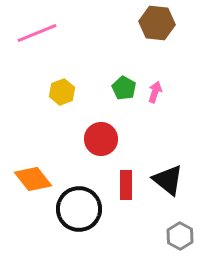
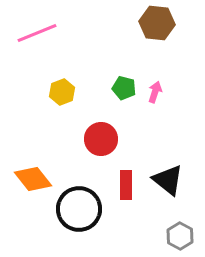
green pentagon: rotated 15 degrees counterclockwise
